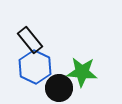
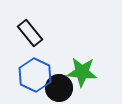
black rectangle: moved 7 px up
blue hexagon: moved 8 px down
